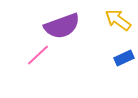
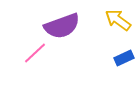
pink line: moved 3 px left, 2 px up
